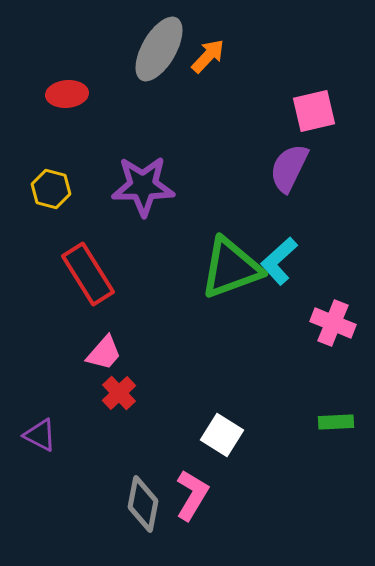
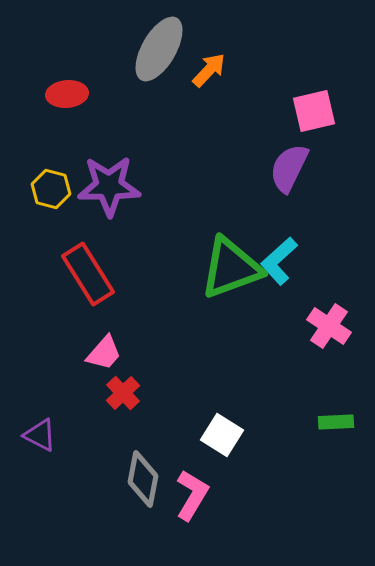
orange arrow: moved 1 px right, 14 px down
purple star: moved 34 px left
pink cross: moved 4 px left, 3 px down; rotated 12 degrees clockwise
red cross: moved 4 px right
gray diamond: moved 25 px up
